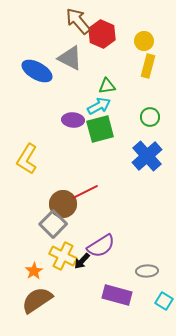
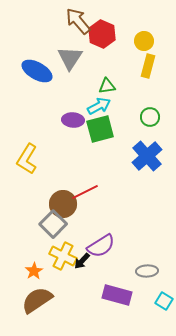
gray triangle: rotated 36 degrees clockwise
